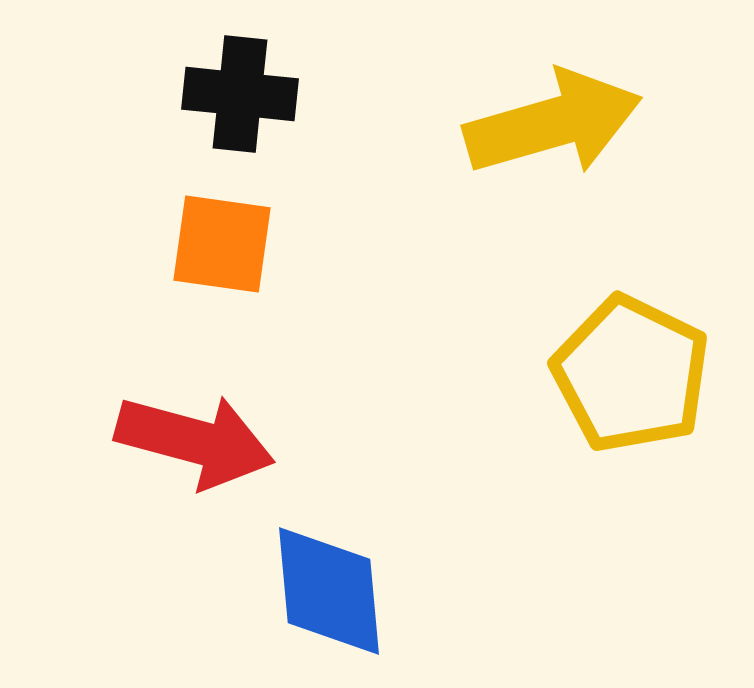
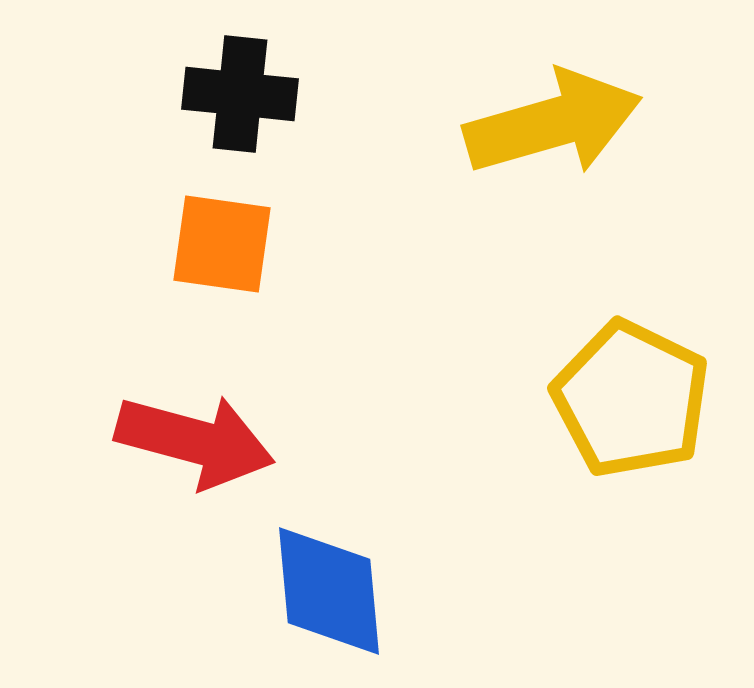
yellow pentagon: moved 25 px down
